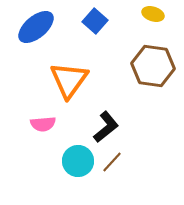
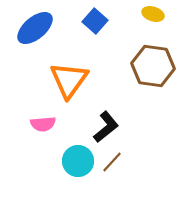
blue ellipse: moved 1 px left, 1 px down
